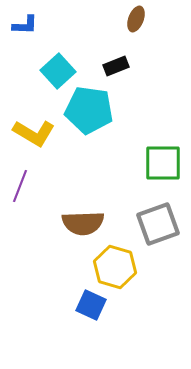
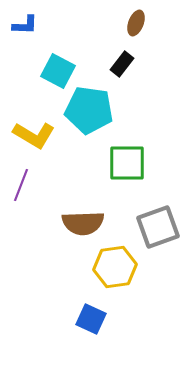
brown ellipse: moved 4 px down
black rectangle: moved 6 px right, 2 px up; rotated 30 degrees counterclockwise
cyan square: rotated 20 degrees counterclockwise
yellow L-shape: moved 2 px down
green square: moved 36 px left
purple line: moved 1 px right, 1 px up
gray square: moved 3 px down
yellow hexagon: rotated 24 degrees counterclockwise
blue square: moved 14 px down
